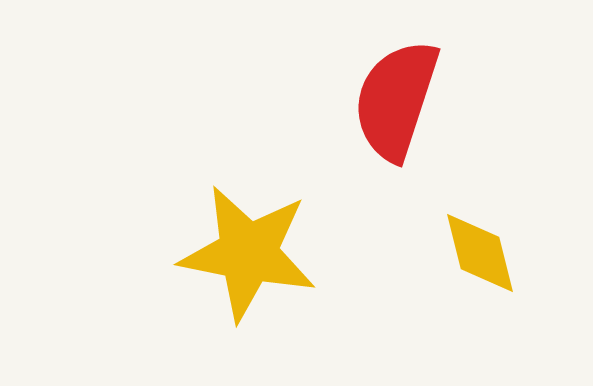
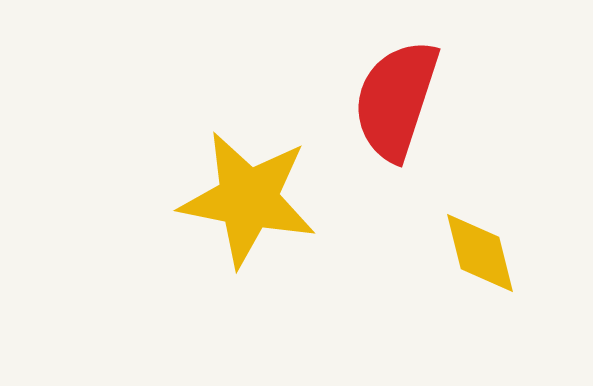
yellow star: moved 54 px up
